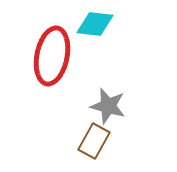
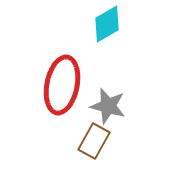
cyan diamond: moved 12 px right; rotated 36 degrees counterclockwise
red ellipse: moved 10 px right, 29 px down
